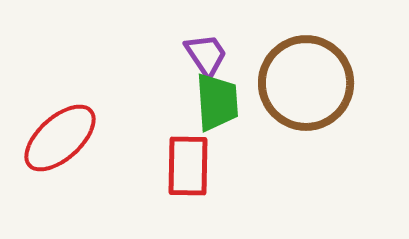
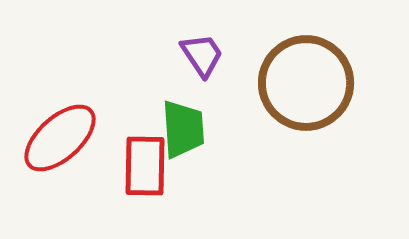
purple trapezoid: moved 4 px left
green trapezoid: moved 34 px left, 27 px down
red rectangle: moved 43 px left
